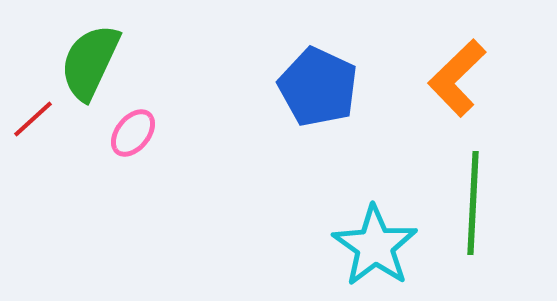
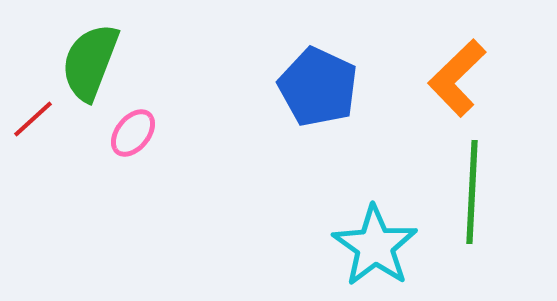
green semicircle: rotated 4 degrees counterclockwise
green line: moved 1 px left, 11 px up
